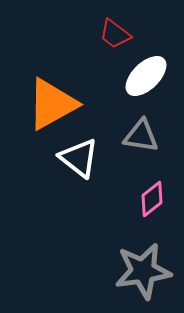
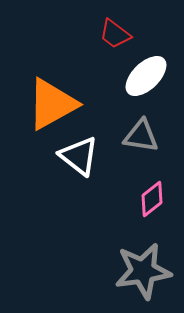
white triangle: moved 2 px up
